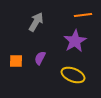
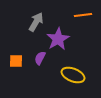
purple star: moved 17 px left, 2 px up
